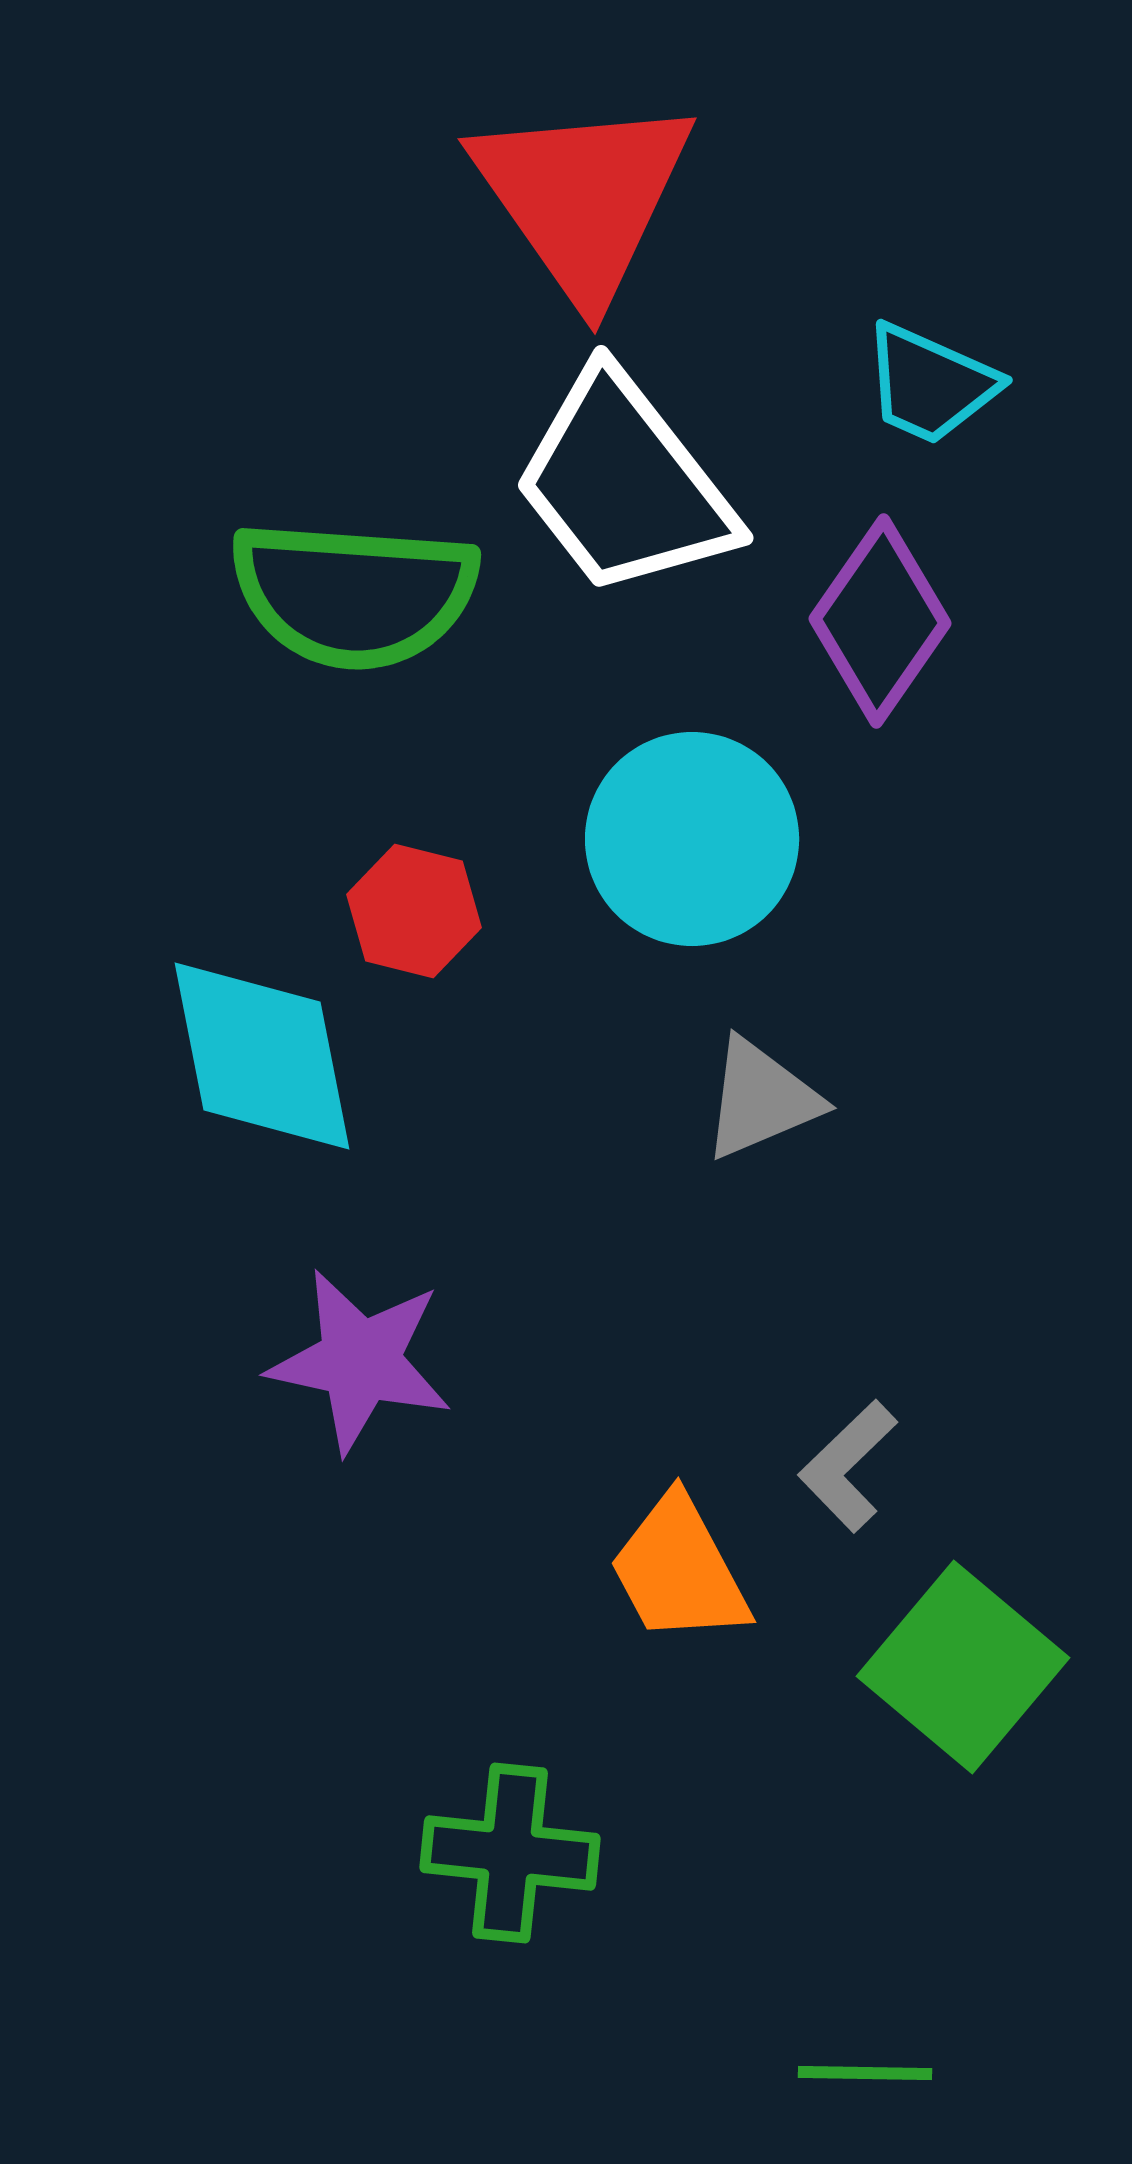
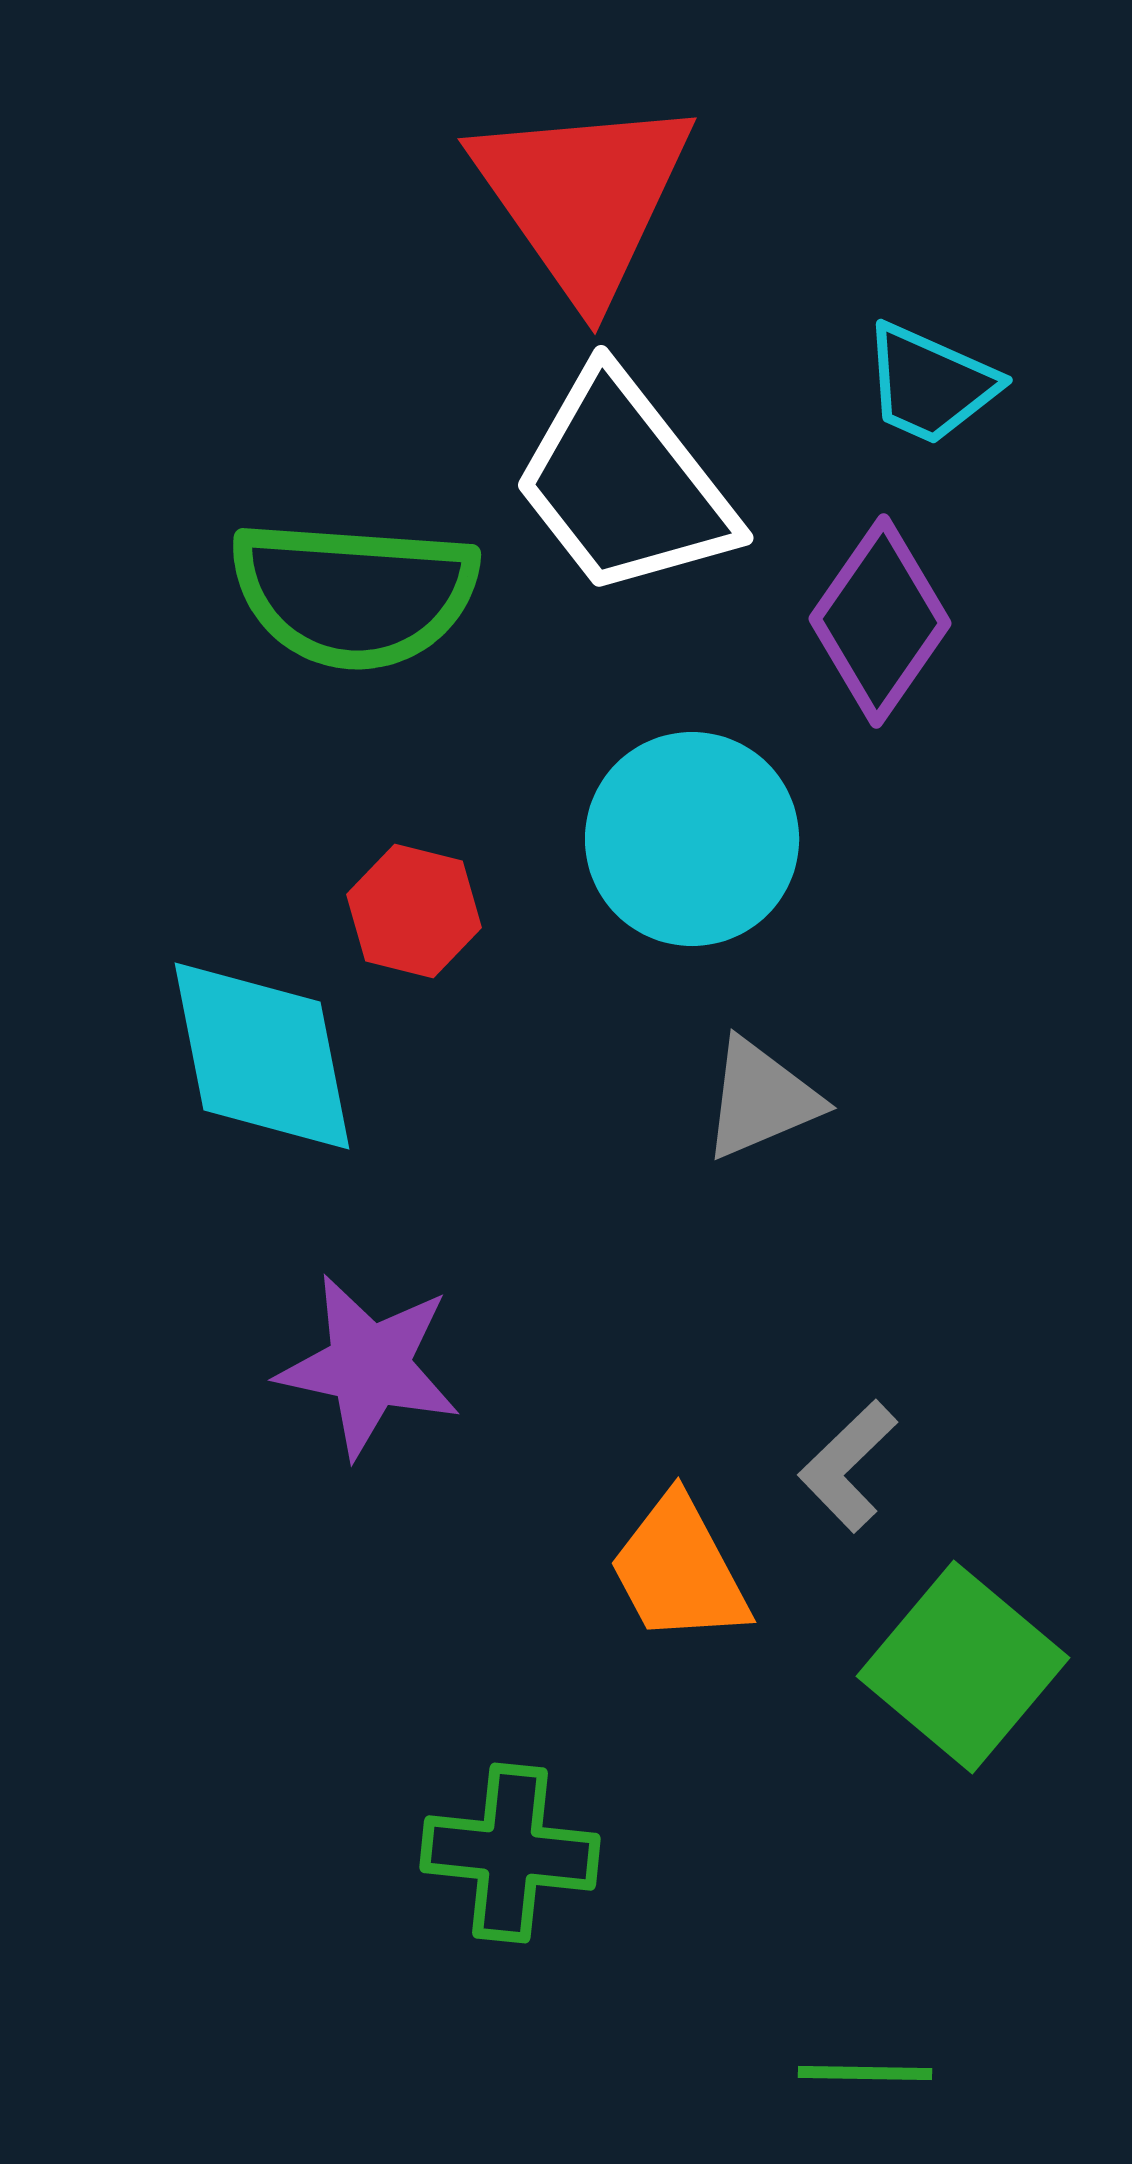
purple star: moved 9 px right, 5 px down
